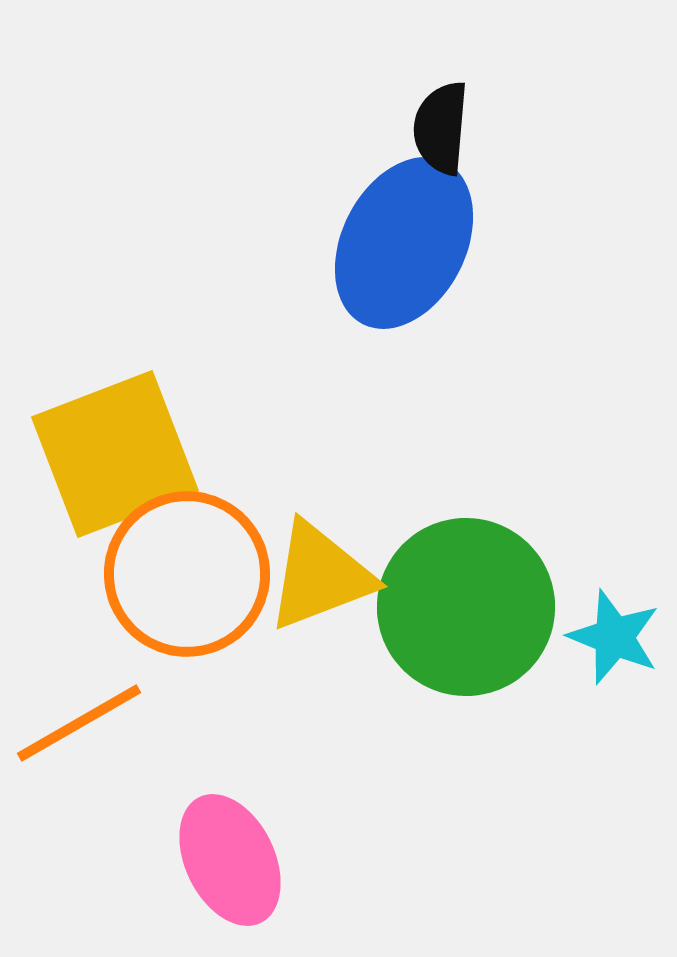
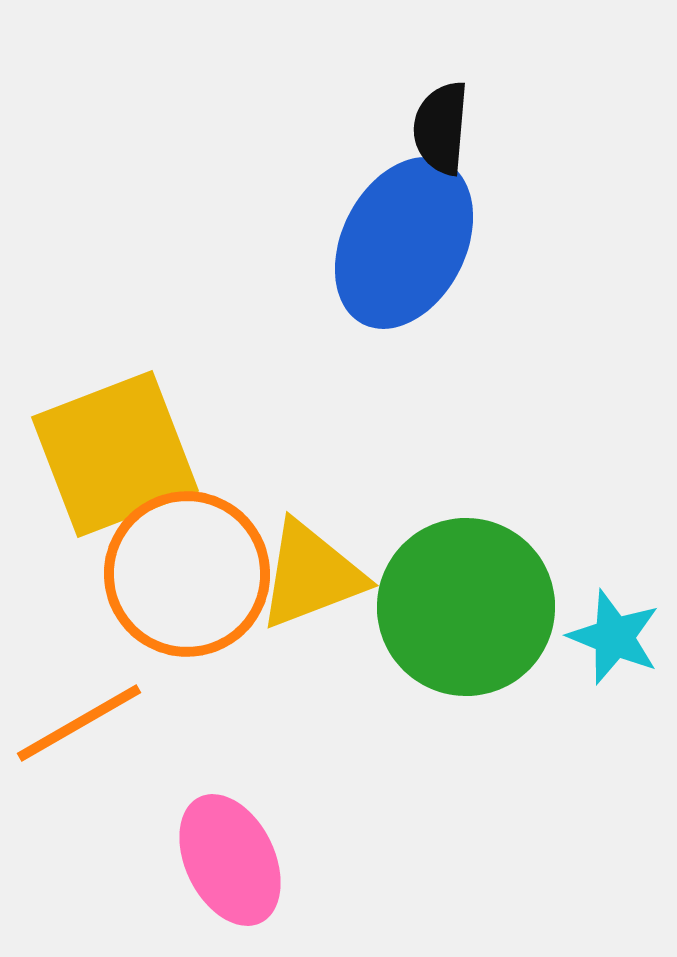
yellow triangle: moved 9 px left, 1 px up
